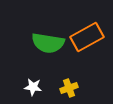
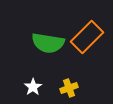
orange rectangle: rotated 16 degrees counterclockwise
white star: rotated 30 degrees clockwise
